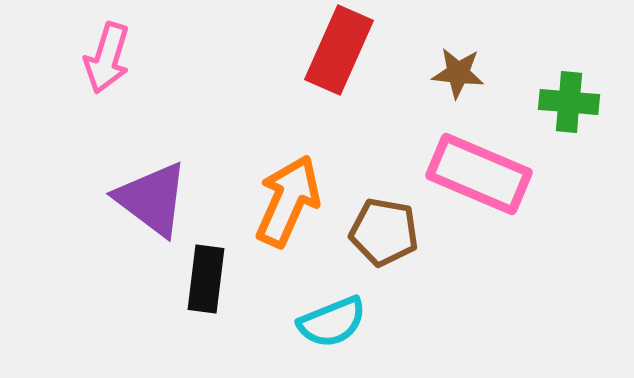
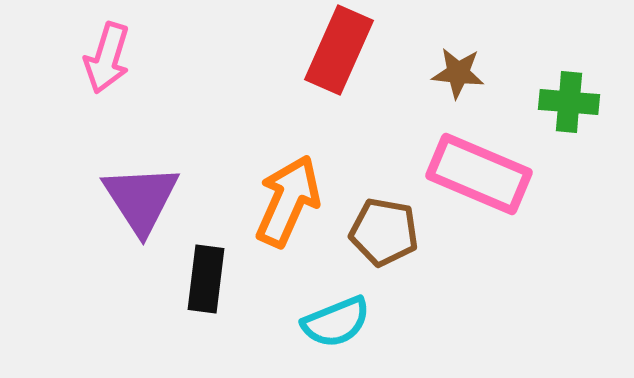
purple triangle: moved 11 px left; rotated 20 degrees clockwise
cyan semicircle: moved 4 px right
